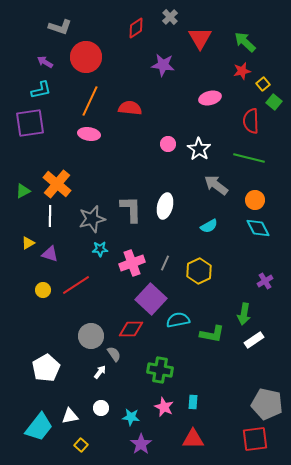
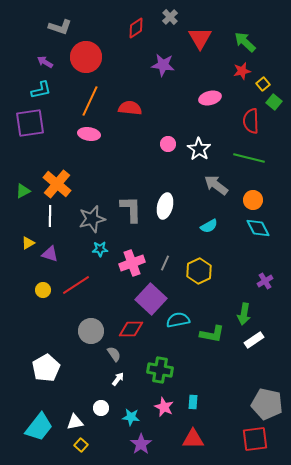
orange circle at (255, 200): moved 2 px left
gray circle at (91, 336): moved 5 px up
white arrow at (100, 372): moved 18 px right, 7 px down
white triangle at (70, 416): moved 5 px right, 6 px down
